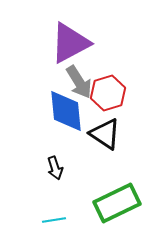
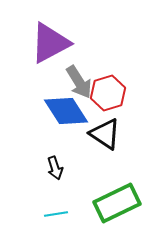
purple triangle: moved 20 px left
blue diamond: rotated 27 degrees counterclockwise
cyan line: moved 2 px right, 6 px up
